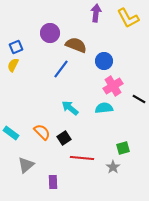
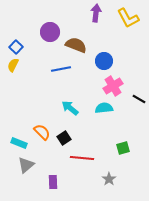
purple circle: moved 1 px up
blue square: rotated 24 degrees counterclockwise
blue line: rotated 42 degrees clockwise
cyan rectangle: moved 8 px right, 10 px down; rotated 14 degrees counterclockwise
gray star: moved 4 px left, 12 px down
